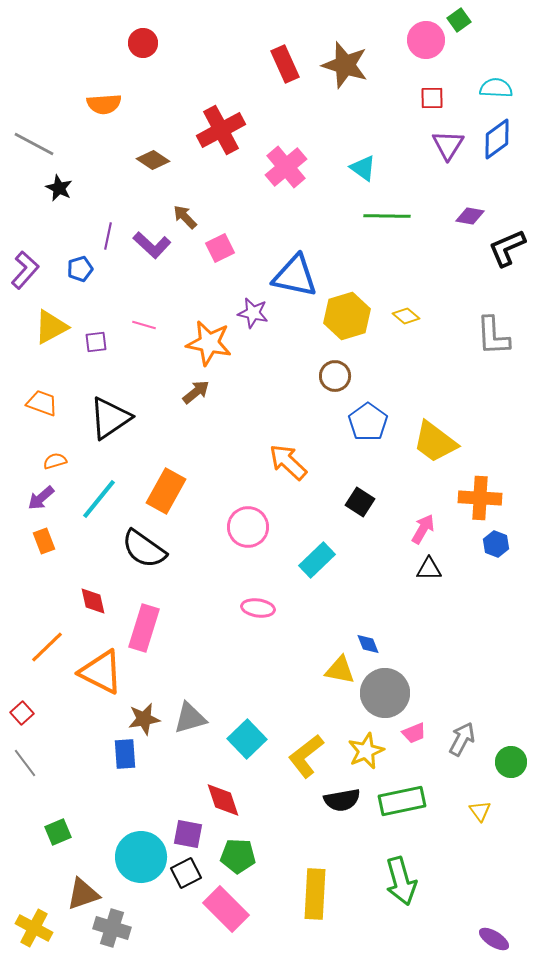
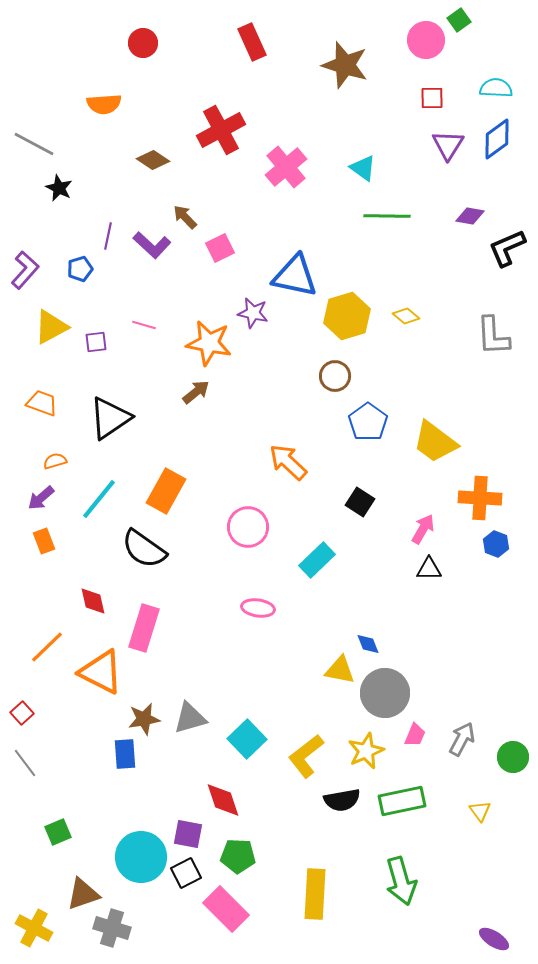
red rectangle at (285, 64): moved 33 px left, 22 px up
pink trapezoid at (414, 733): moved 1 px right, 2 px down; rotated 45 degrees counterclockwise
green circle at (511, 762): moved 2 px right, 5 px up
